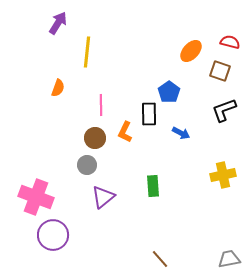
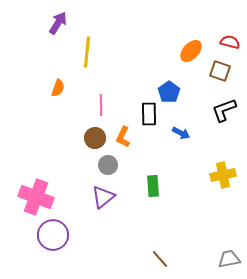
orange L-shape: moved 2 px left, 5 px down
gray circle: moved 21 px right
